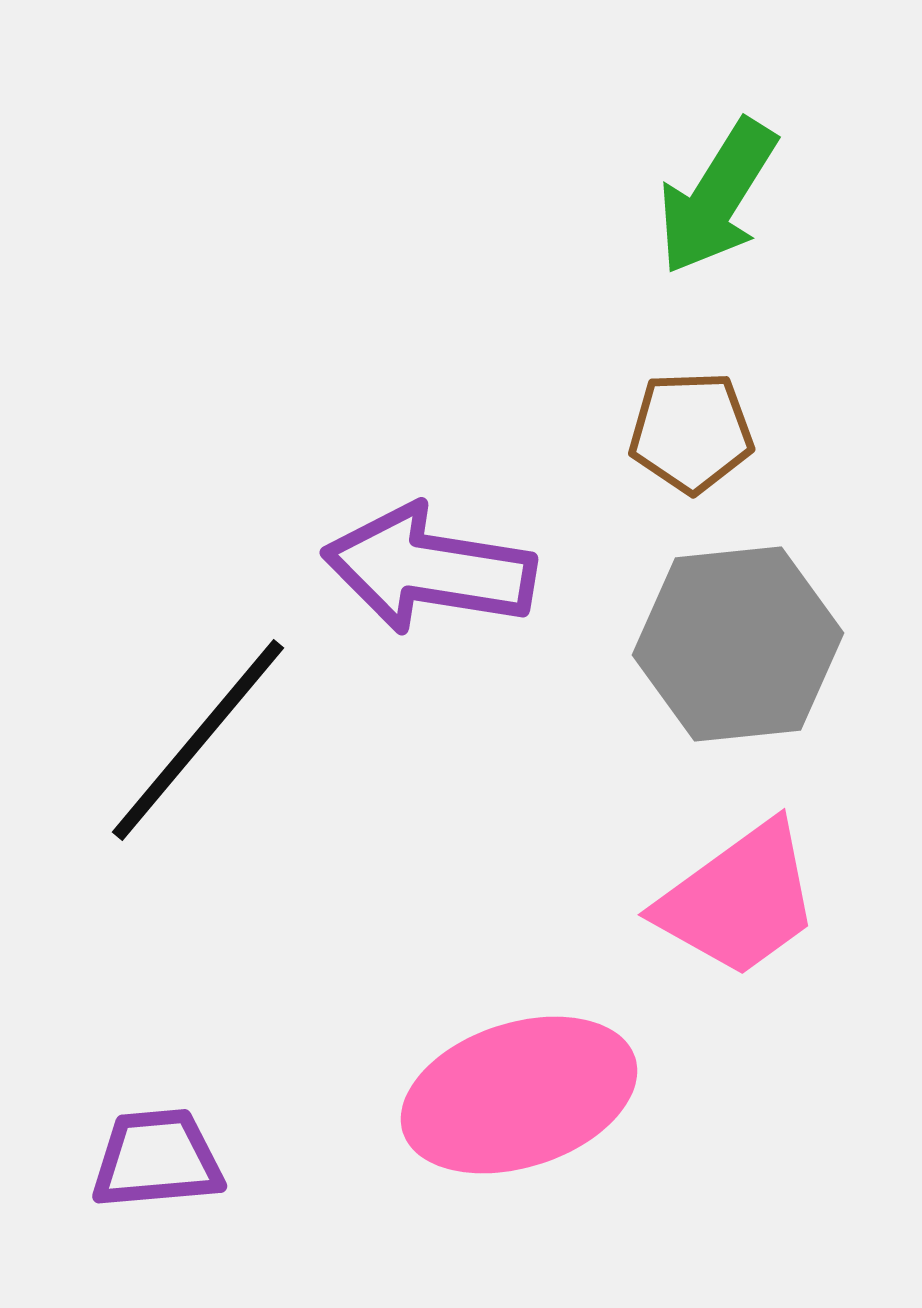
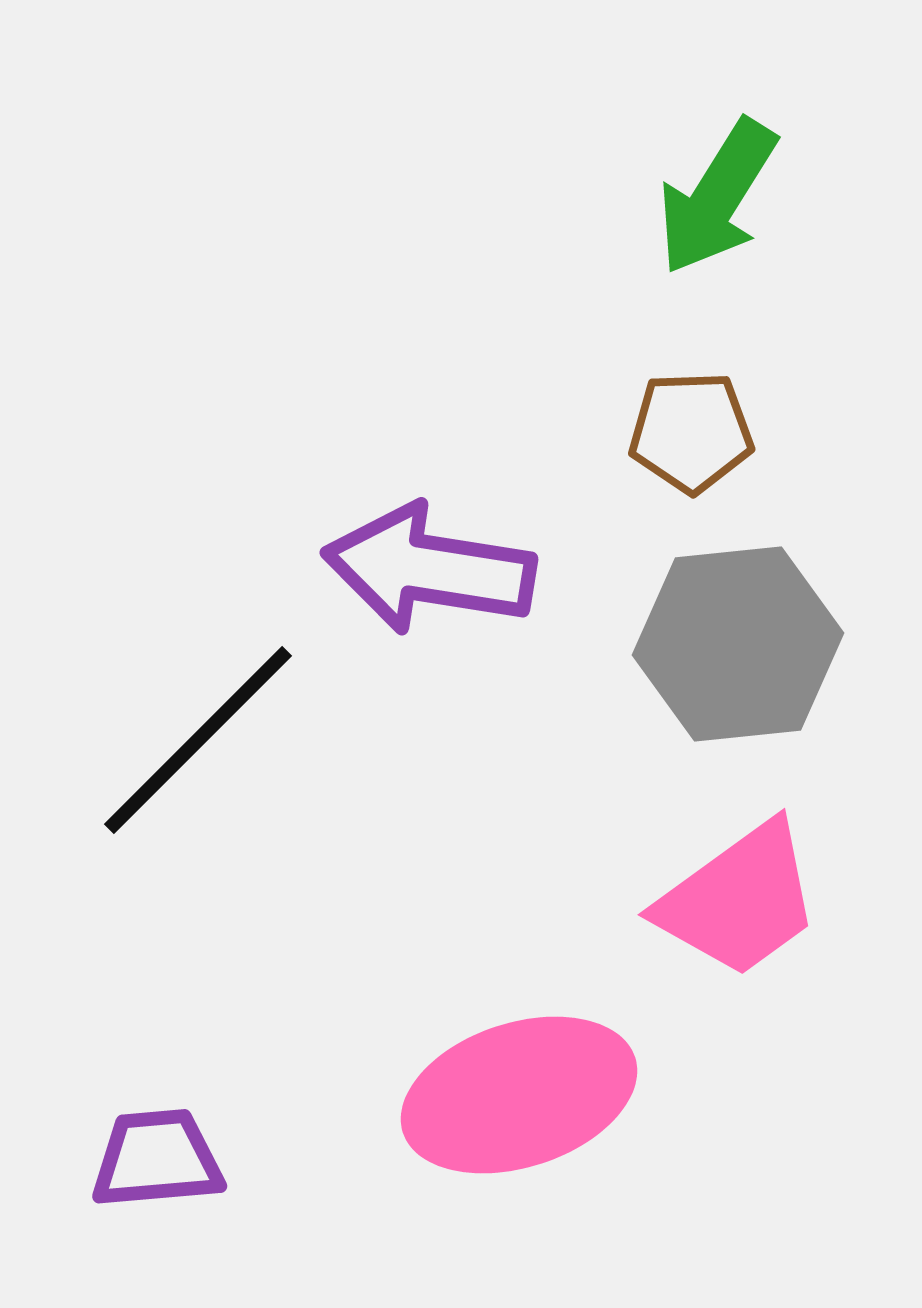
black line: rotated 5 degrees clockwise
